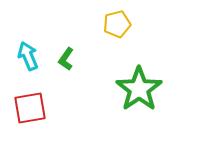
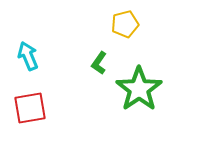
yellow pentagon: moved 8 px right
green L-shape: moved 33 px right, 4 px down
